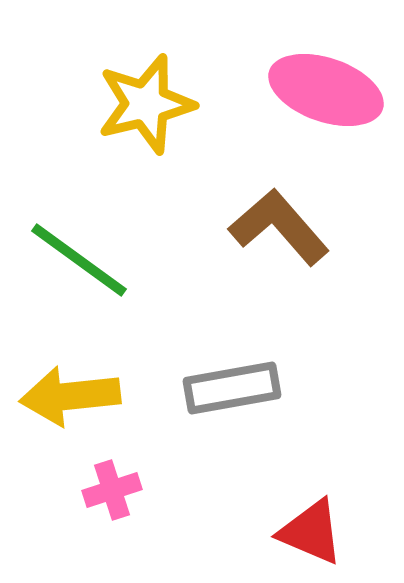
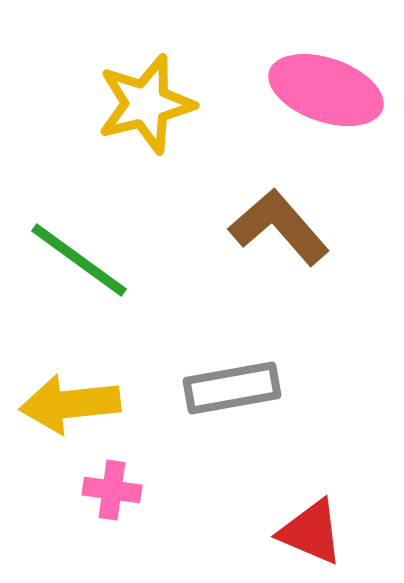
yellow arrow: moved 8 px down
pink cross: rotated 26 degrees clockwise
